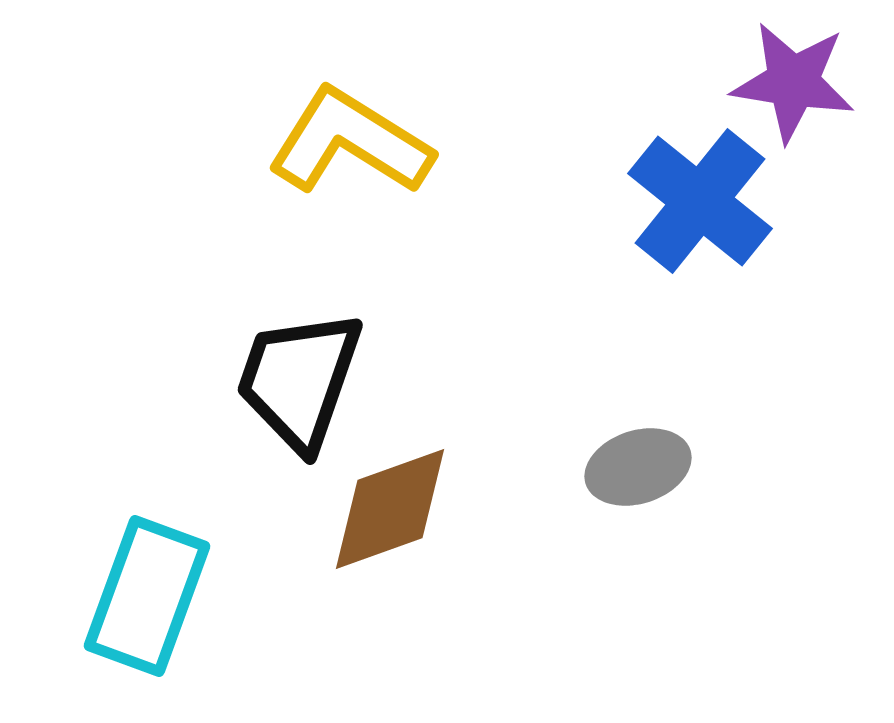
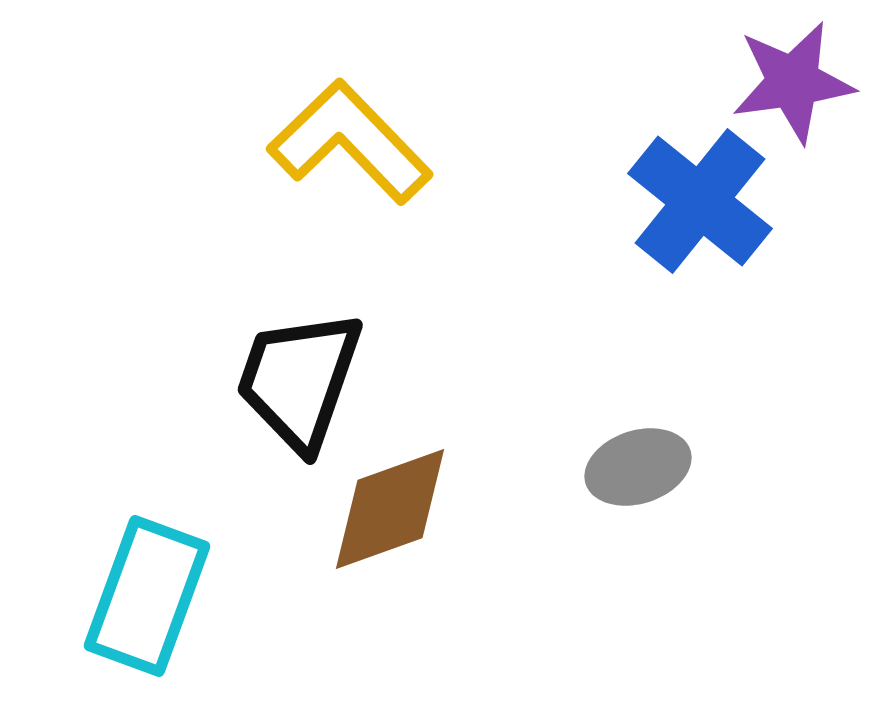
purple star: rotated 17 degrees counterclockwise
yellow L-shape: rotated 14 degrees clockwise
